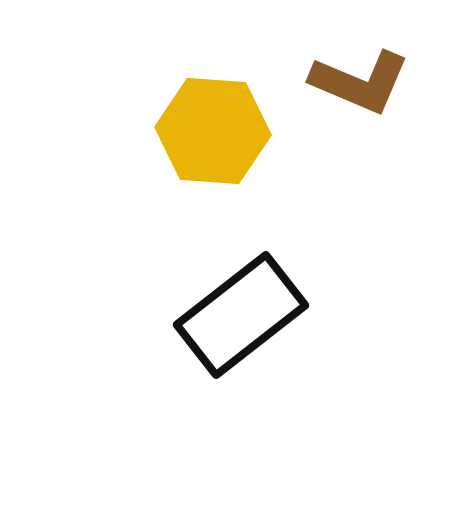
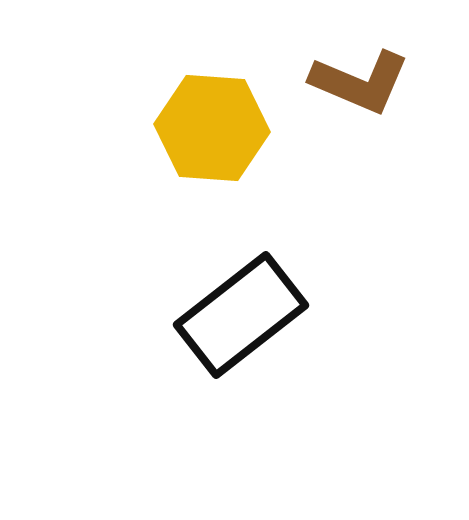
yellow hexagon: moved 1 px left, 3 px up
